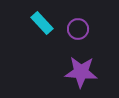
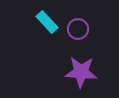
cyan rectangle: moved 5 px right, 1 px up
